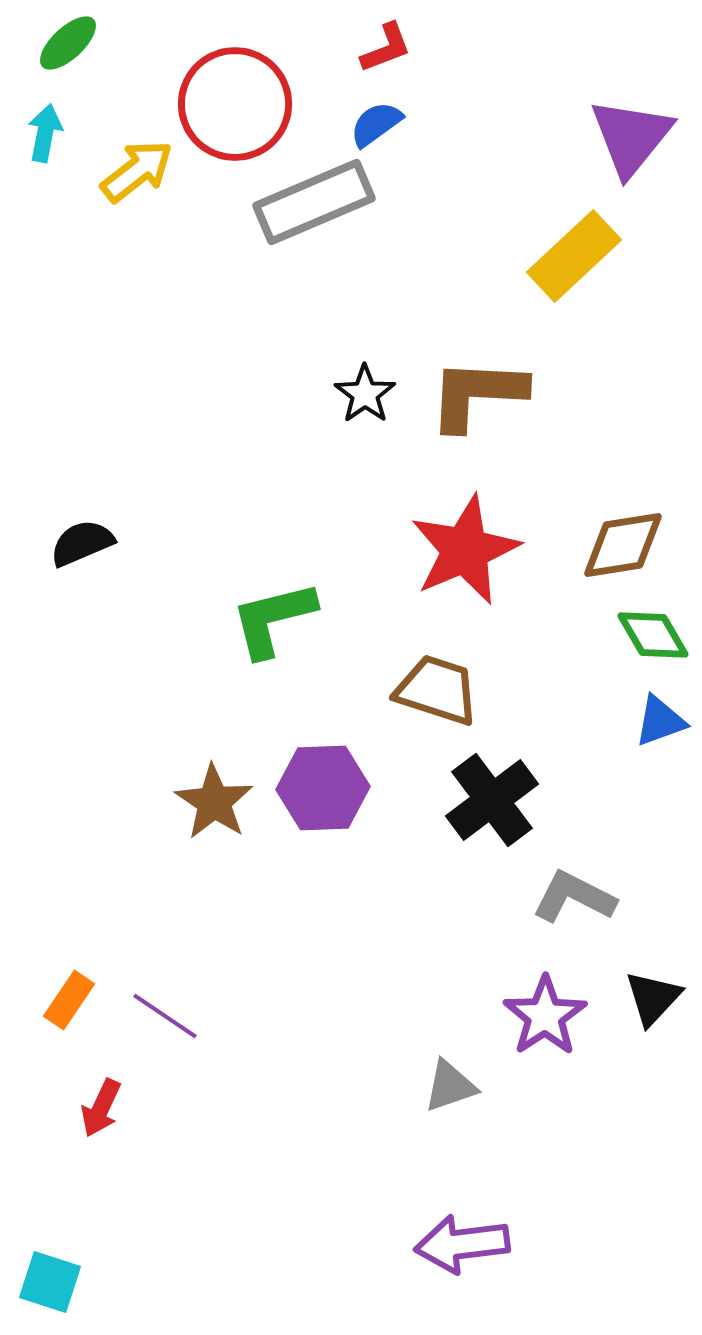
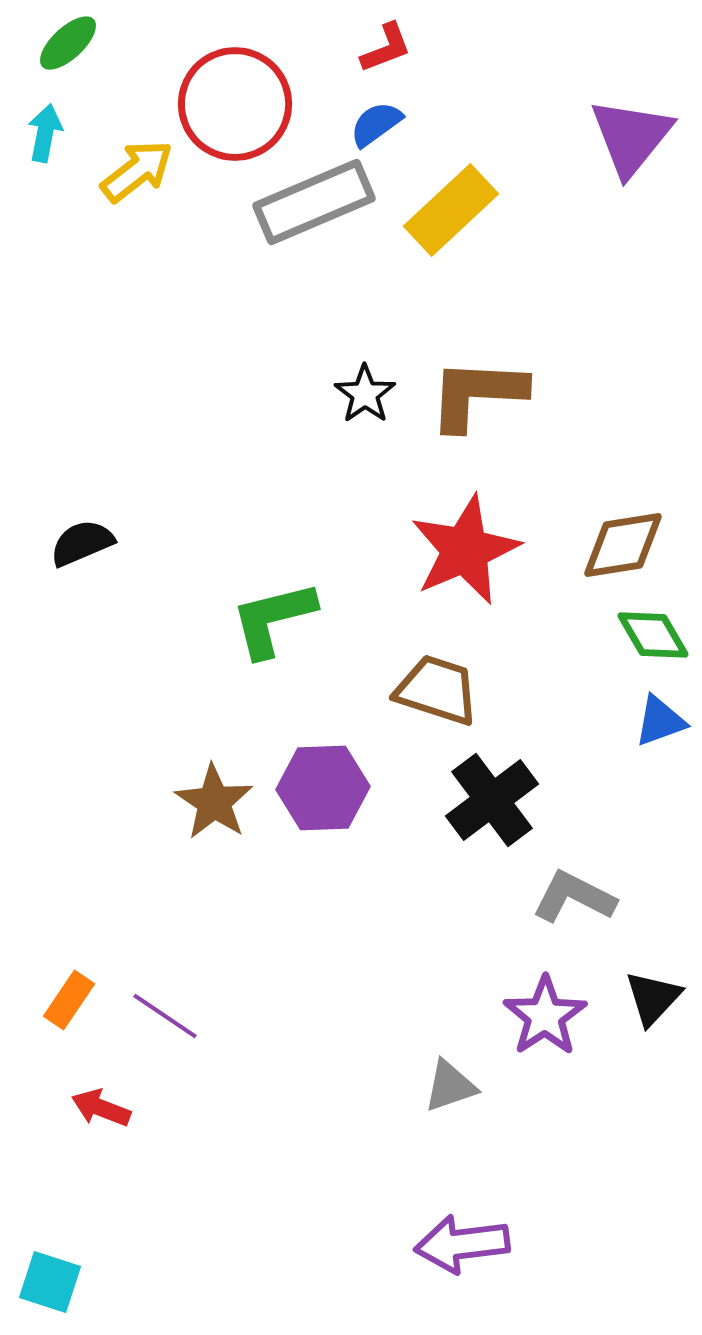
yellow rectangle: moved 123 px left, 46 px up
red arrow: rotated 86 degrees clockwise
